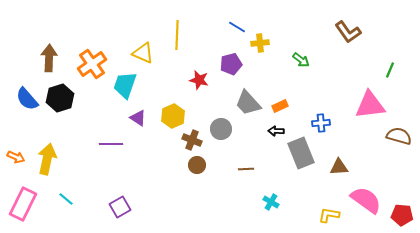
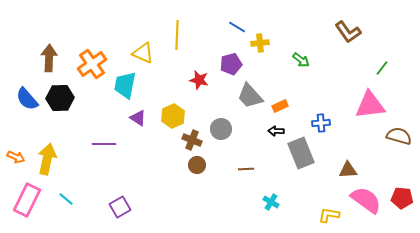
green line: moved 8 px left, 2 px up; rotated 14 degrees clockwise
cyan trapezoid: rotated 8 degrees counterclockwise
black hexagon: rotated 16 degrees clockwise
gray trapezoid: moved 2 px right, 7 px up
purple line: moved 7 px left
brown triangle: moved 9 px right, 3 px down
pink rectangle: moved 4 px right, 4 px up
red pentagon: moved 17 px up
